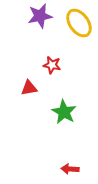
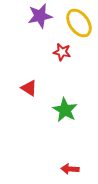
red star: moved 10 px right, 13 px up
red triangle: rotated 42 degrees clockwise
green star: moved 1 px right, 2 px up
